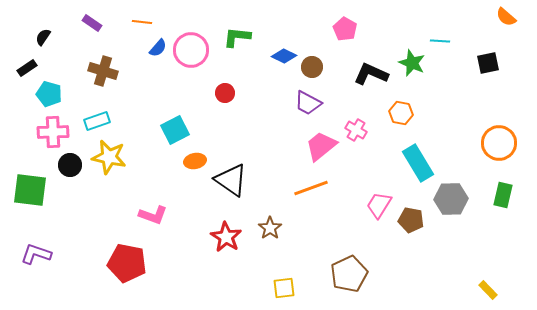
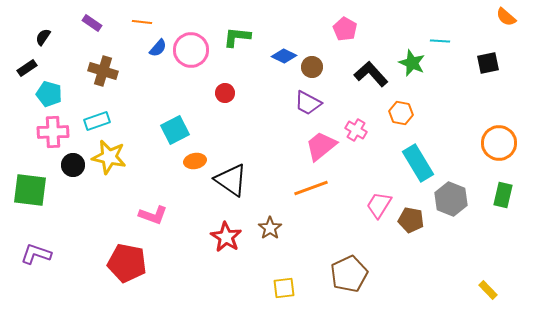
black L-shape at (371, 74): rotated 24 degrees clockwise
black circle at (70, 165): moved 3 px right
gray hexagon at (451, 199): rotated 24 degrees clockwise
